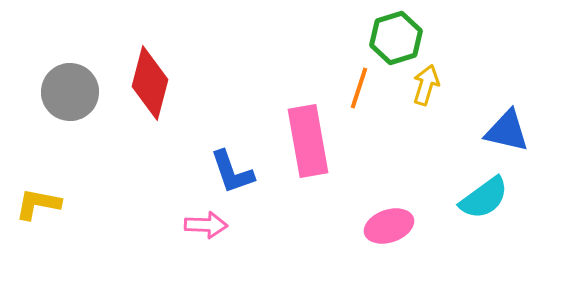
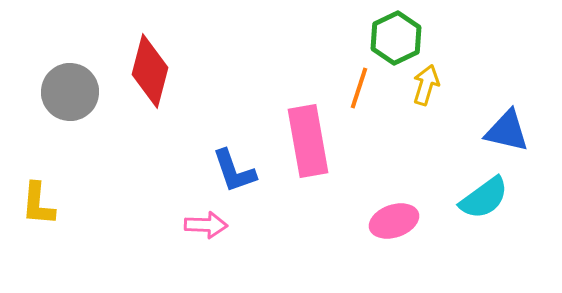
green hexagon: rotated 9 degrees counterclockwise
red diamond: moved 12 px up
blue L-shape: moved 2 px right, 1 px up
yellow L-shape: rotated 96 degrees counterclockwise
pink ellipse: moved 5 px right, 5 px up
